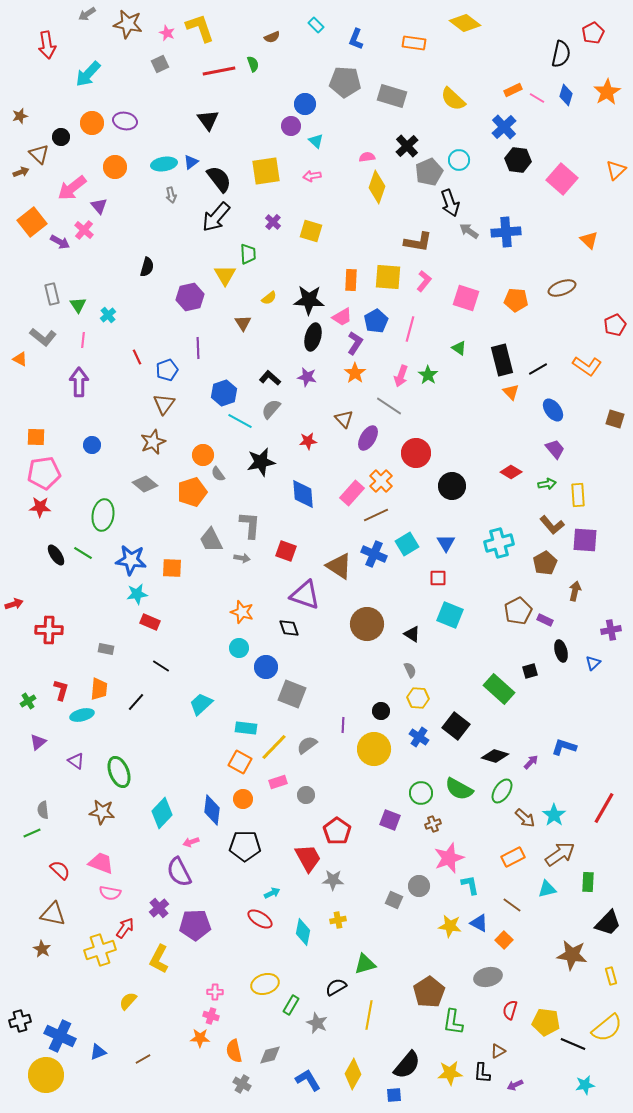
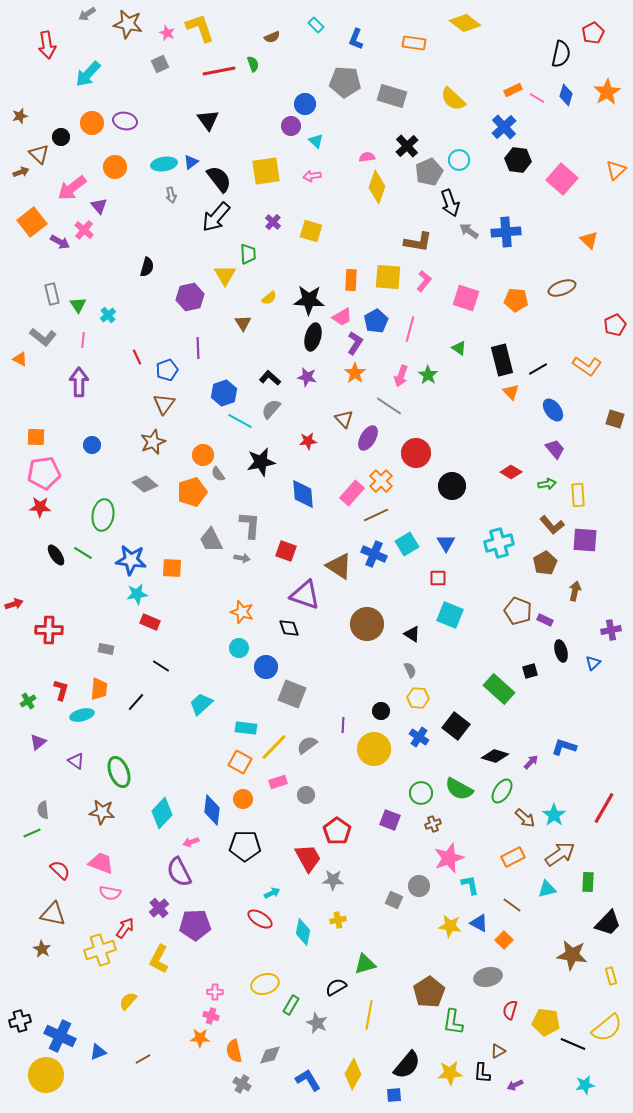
brown pentagon at (518, 611): rotated 24 degrees counterclockwise
